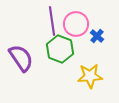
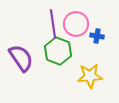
purple line: moved 1 px right, 3 px down
blue cross: rotated 32 degrees counterclockwise
green hexagon: moved 2 px left, 2 px down
